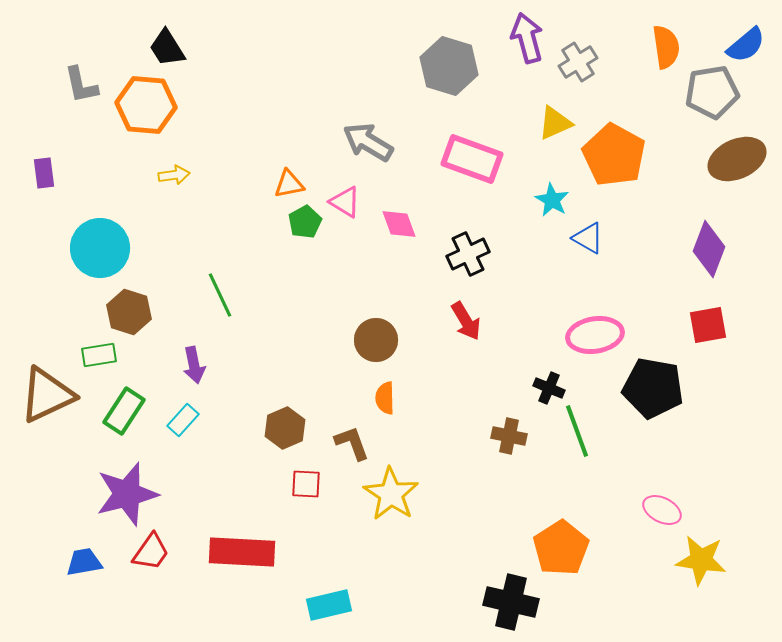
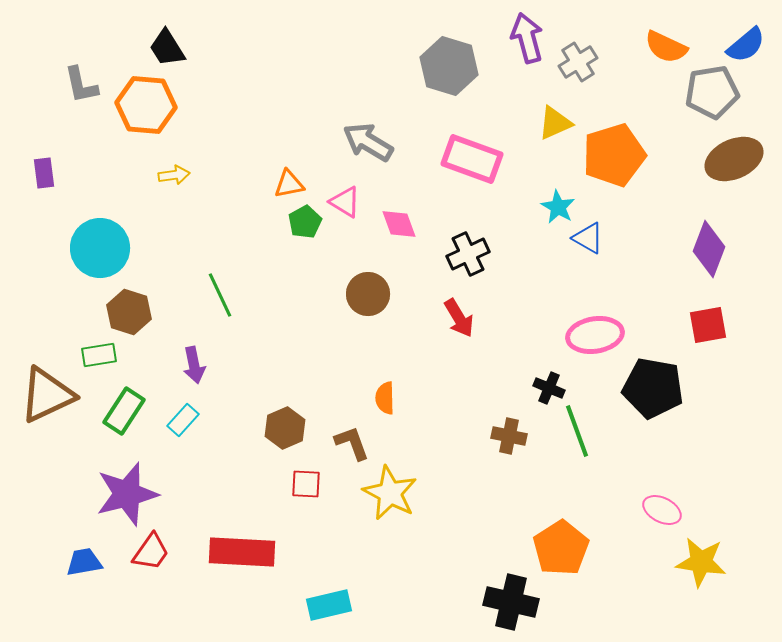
orange semicircle at (666, 47): rotated 123 degrees clockwise
orange pentagon at (614, 155): rotated 26 degrees clockwise
brown ellipse at (737, 159): moved 3 px left
cyan star at (552, 200): moved 6 px right, 7 px down
red arrow at (466, 321): moved 7 px left, 3 px up
brown circle at (376, 340): moved 8 px left, 46 px up
yellow star at (391, 494): moved 1 px left, 1 px up; rotated 6 degrees counterclockwise
yellow star at (701, 560): moved 2 px down
